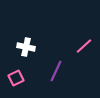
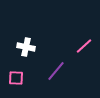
purple line: rotated 15 degrees clockwise
pink square: rotated 28 degrees clockwise
